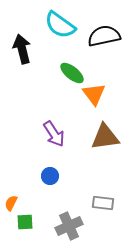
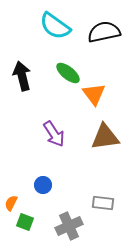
cyan semicircle: moved 5 px left, 1 px down
black semicircle: moved 4 px up
black arrow: moved 27 px down
green ellipse: moved 4 px left
blue circle: moved 7 px left, 9 px down
green square: rotated 24 degrees clockwise
